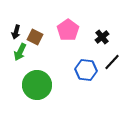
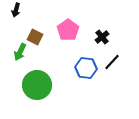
black arrow: moved 22 px up
blue hexagon: moved 2 px up
